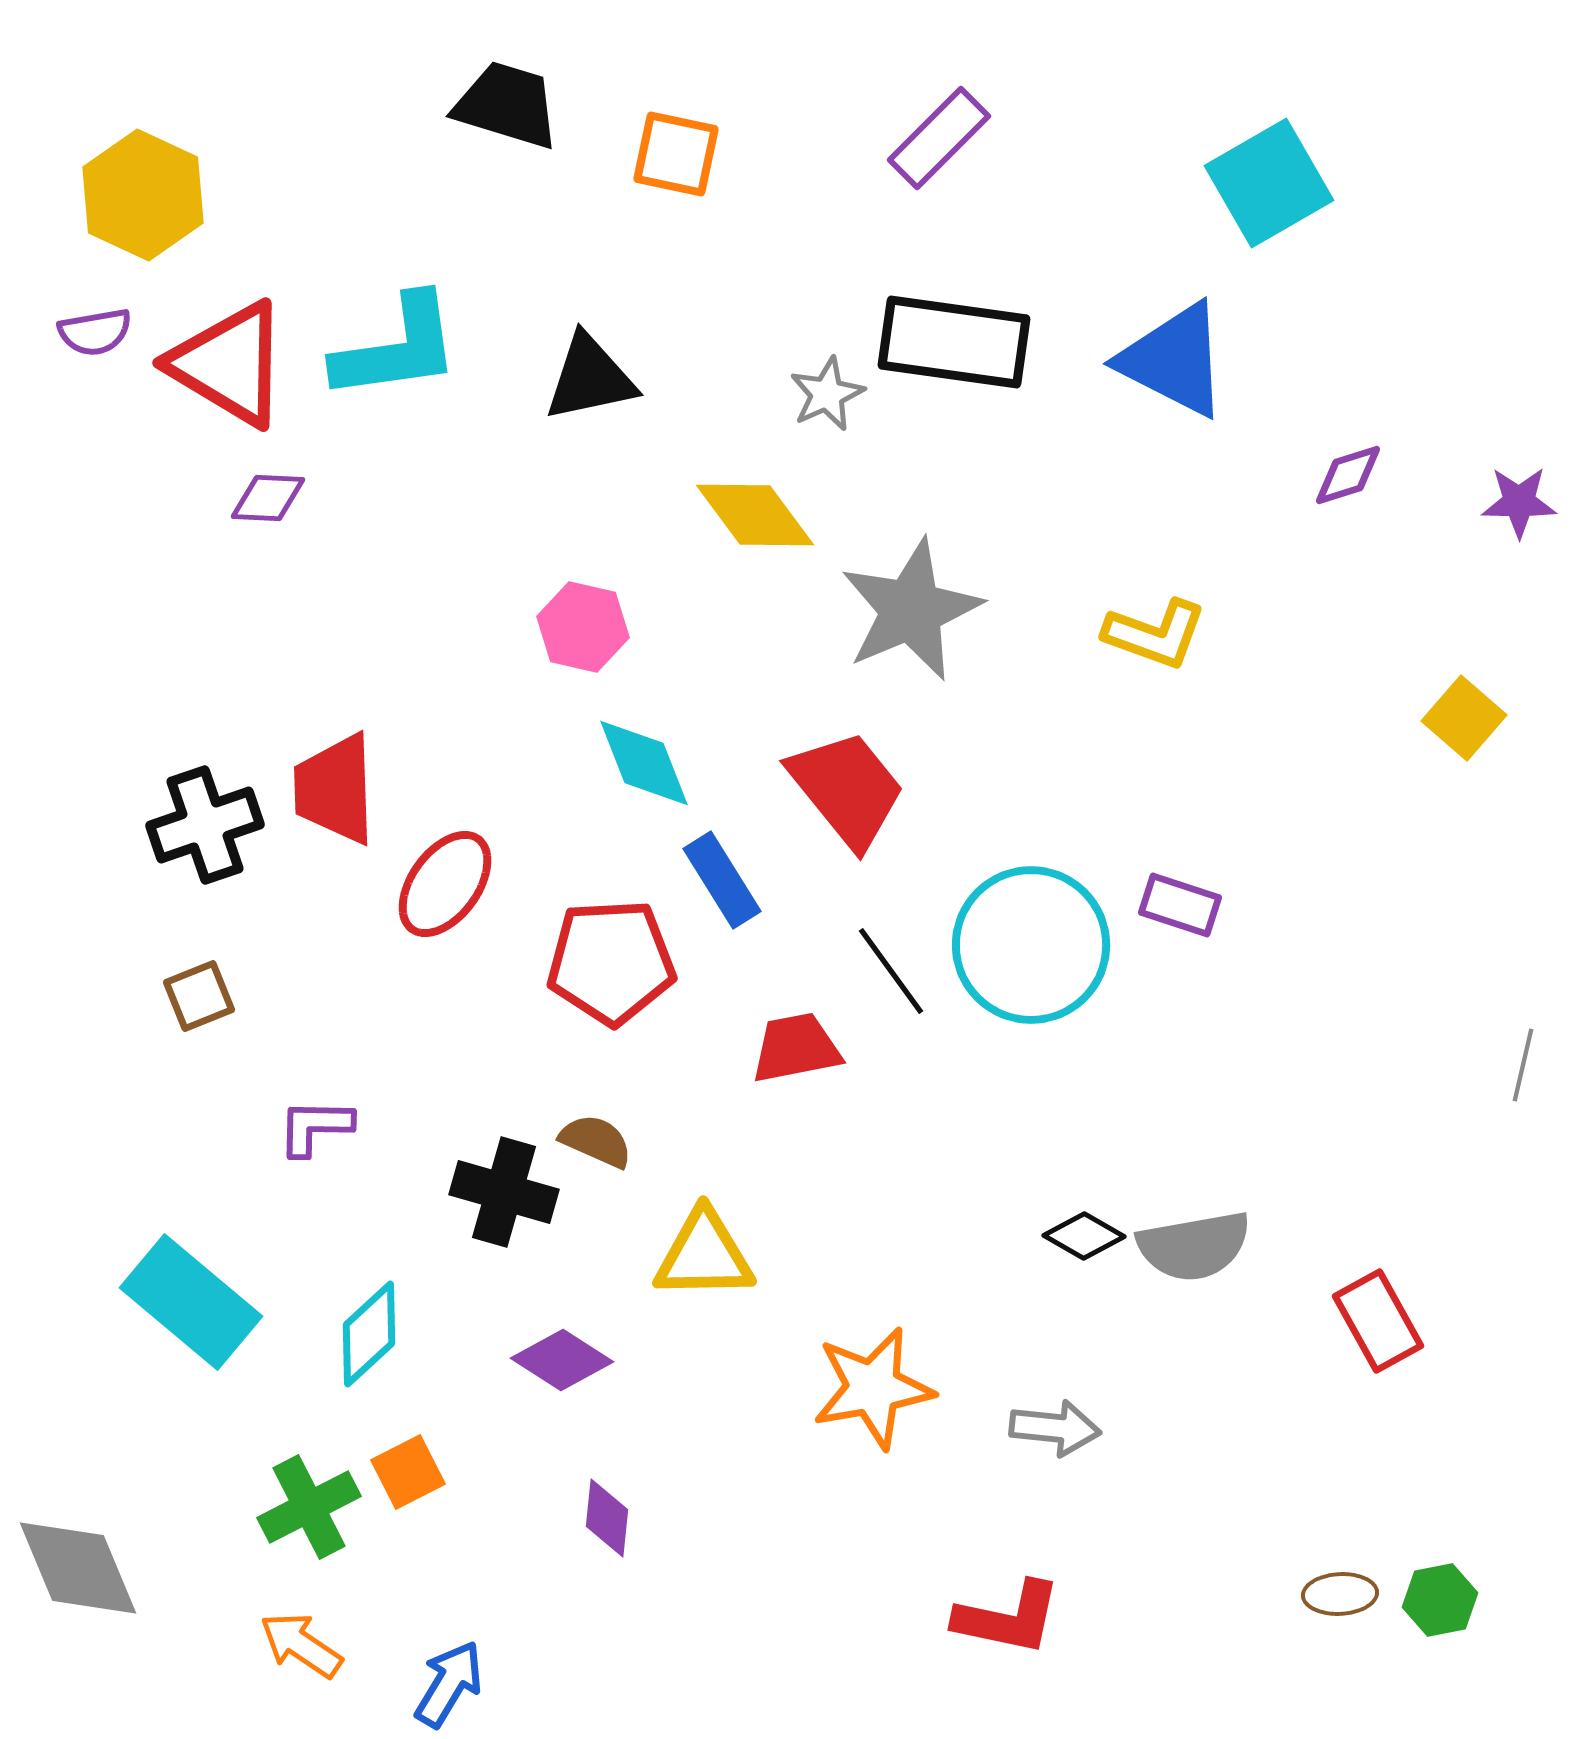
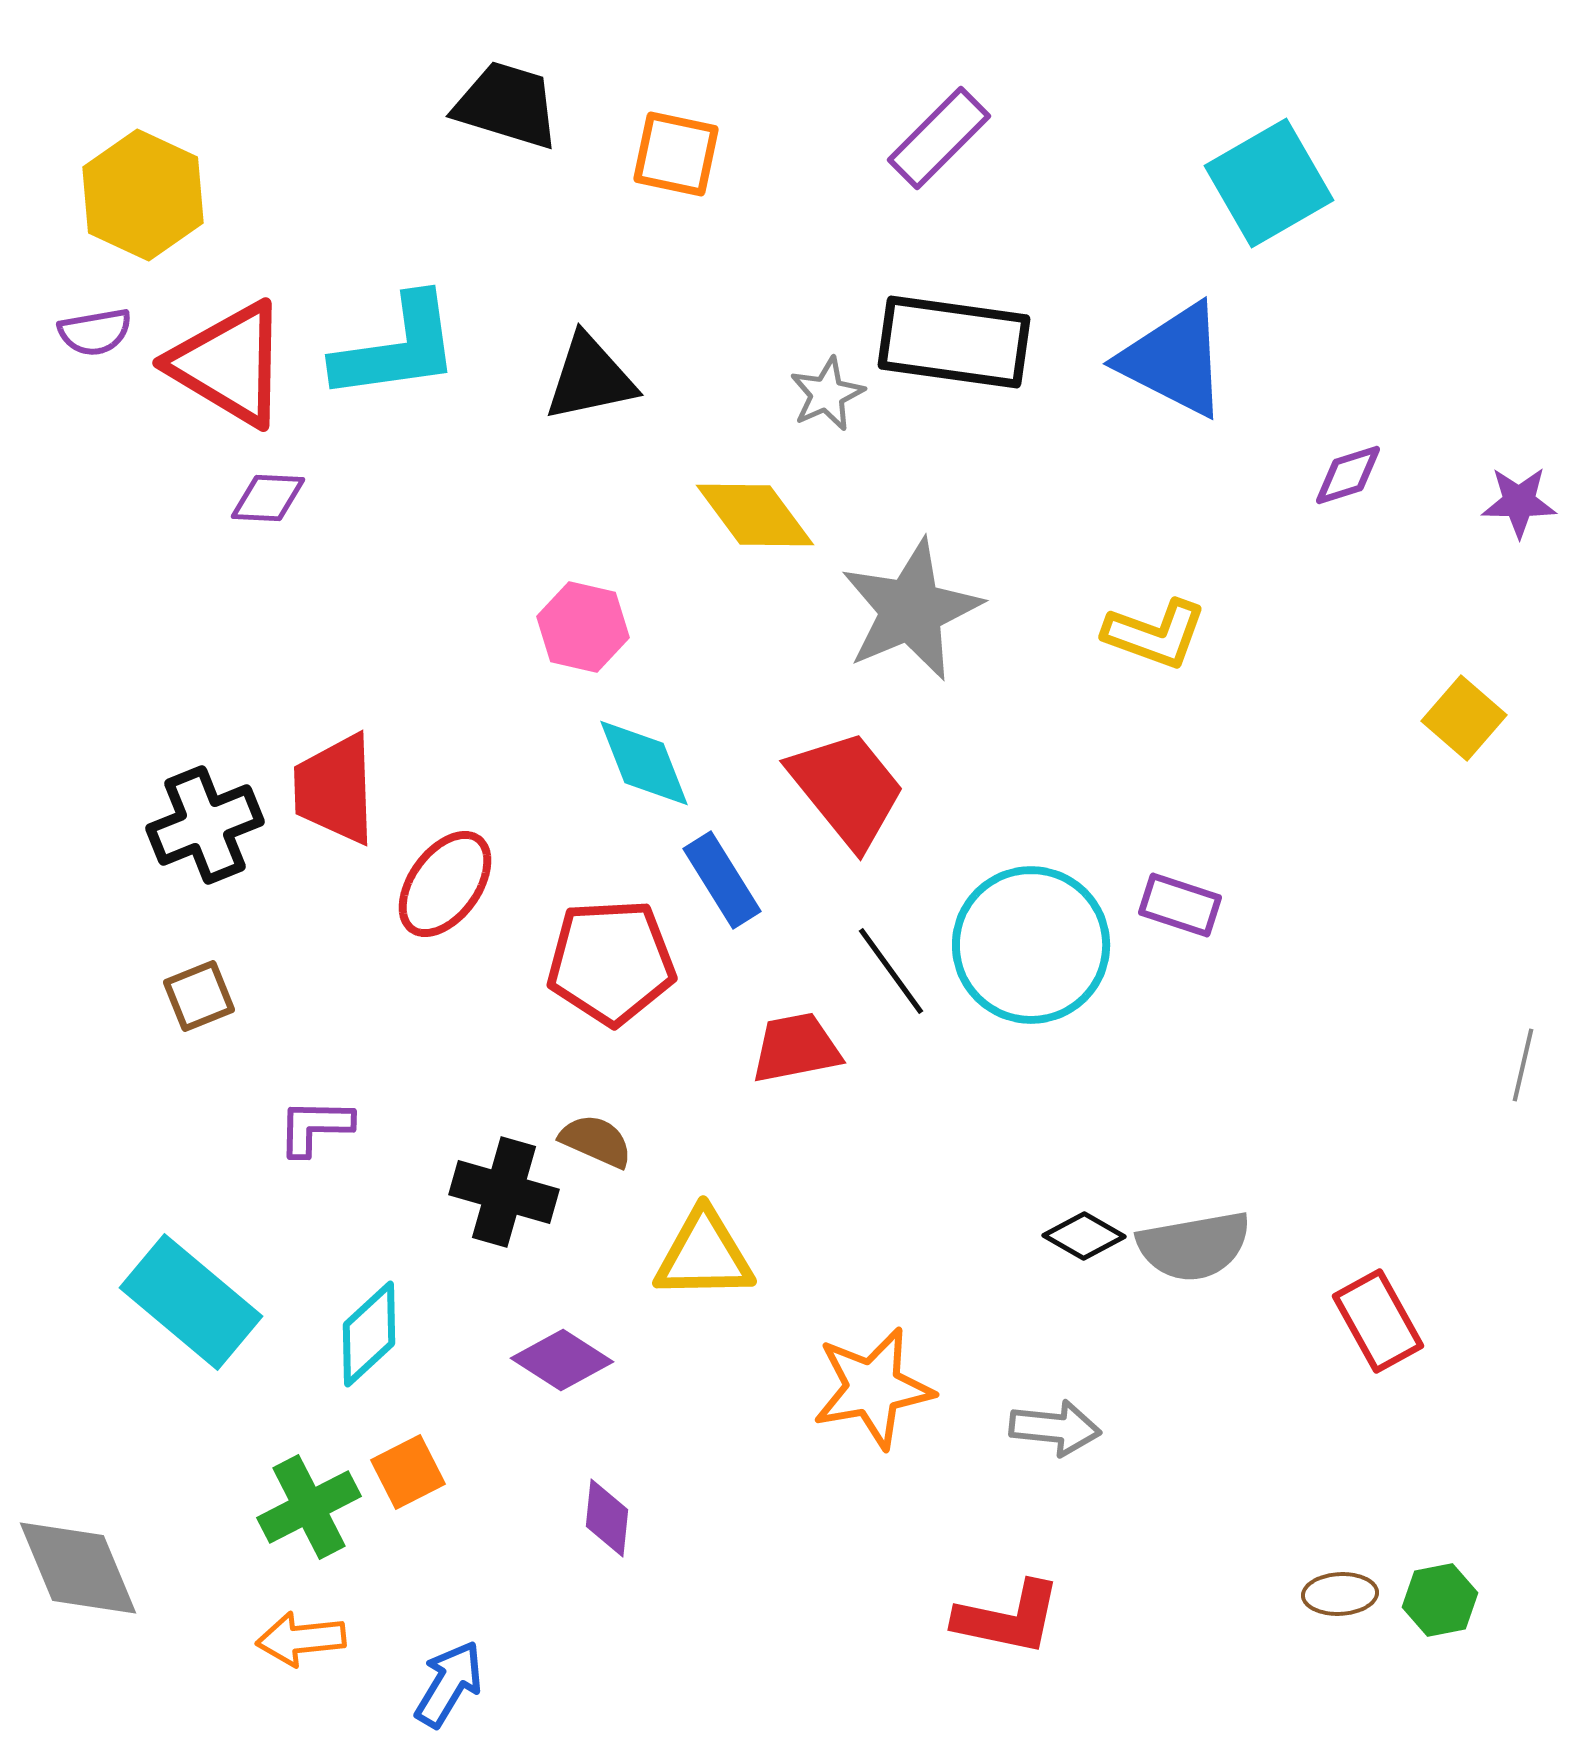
black cross at (205, 825): rotated 3 degrees counterclockwise
orange arrow at (301, 1645): moved 6 px up; rotated 40 degrees counterclockwise
